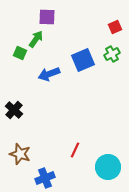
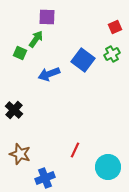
blue square: rotated 30 degrees counterclockwise
